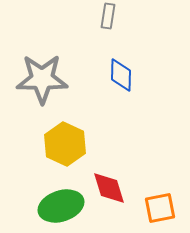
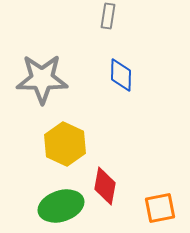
red diamond: moved 4 px left, 2 px up; rotated 27 degrees clockwise
